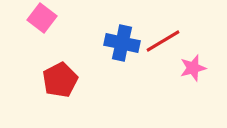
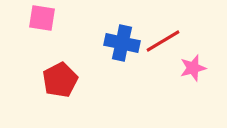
pink square: rotated 28 degrees counterclockwise
